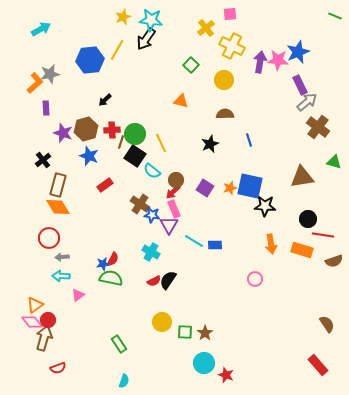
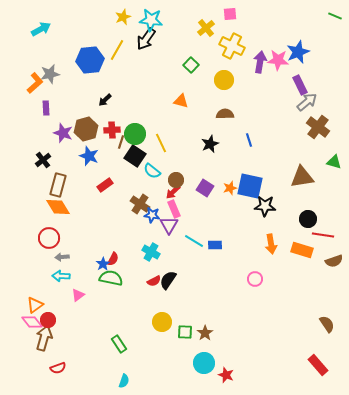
blue star at (103, 264): rotated 24 degrees counterclockwise
